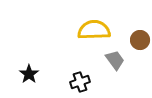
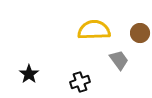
brown circle: moved 7 px up
gray trapezoid: moved 4 px right
